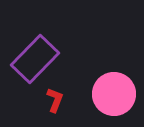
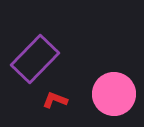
red L-shape: rotated 90 degrees counterclockwise
